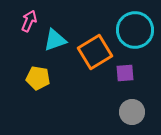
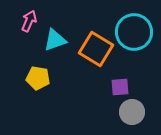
cyan circle: moved 1 px left, 2 px down
orange square: moved 1 px right, 3 px up; rotated 28 degrees counterclockwise
purple square: moved 5 px left, 14 px down
